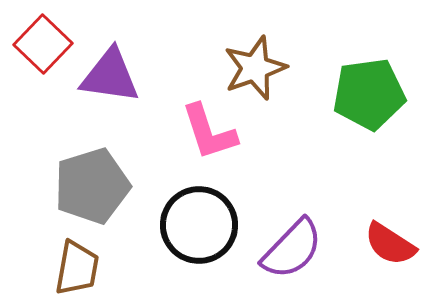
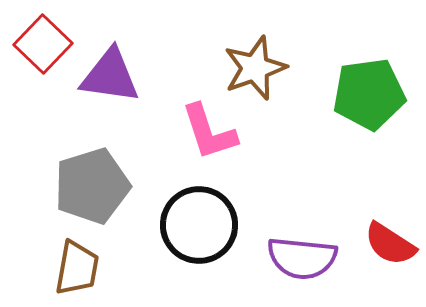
purple semicircle: moved 10 px right, 9 px down; rotated 52 degrees clockwise
